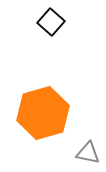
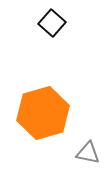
black square: moved 1 px right, 1 px down
